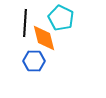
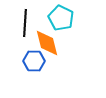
orange diamond: moved 3 px right, 5 px down
